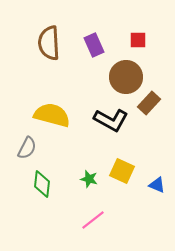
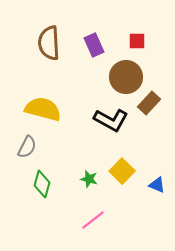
red square: moved 1 px left, 1 px down
yellow semicircle: moved 9 px left, 6 px up
gray semicircle: moved 1 px up
yellow square: rotated 20 degrees clockwise
green diamond: rotated 8 degrees clockwise
